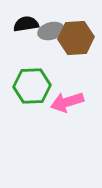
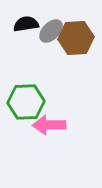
gray ellipse: rotated 30 degrees counterclockwise
green hexagon: moved 6 px left, 16 px down
pink arrow: moved 18 px left, 23 px down; rotated 16 degrees clockwise
